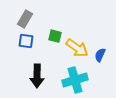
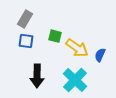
cyan cross: rotated 30 degrees counterclockwise
